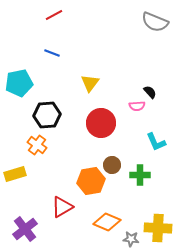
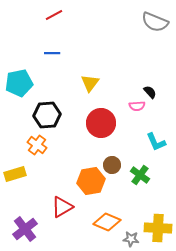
blue line: rotated 21 degrees counterclockwise
green cross: rotated 36 degrees clockwise
